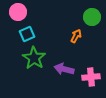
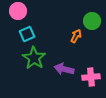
pink circle: moved 1 px up
green circle: moved 4 px down
